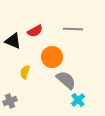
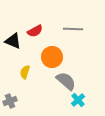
gray semicircle: moved 1 px down
